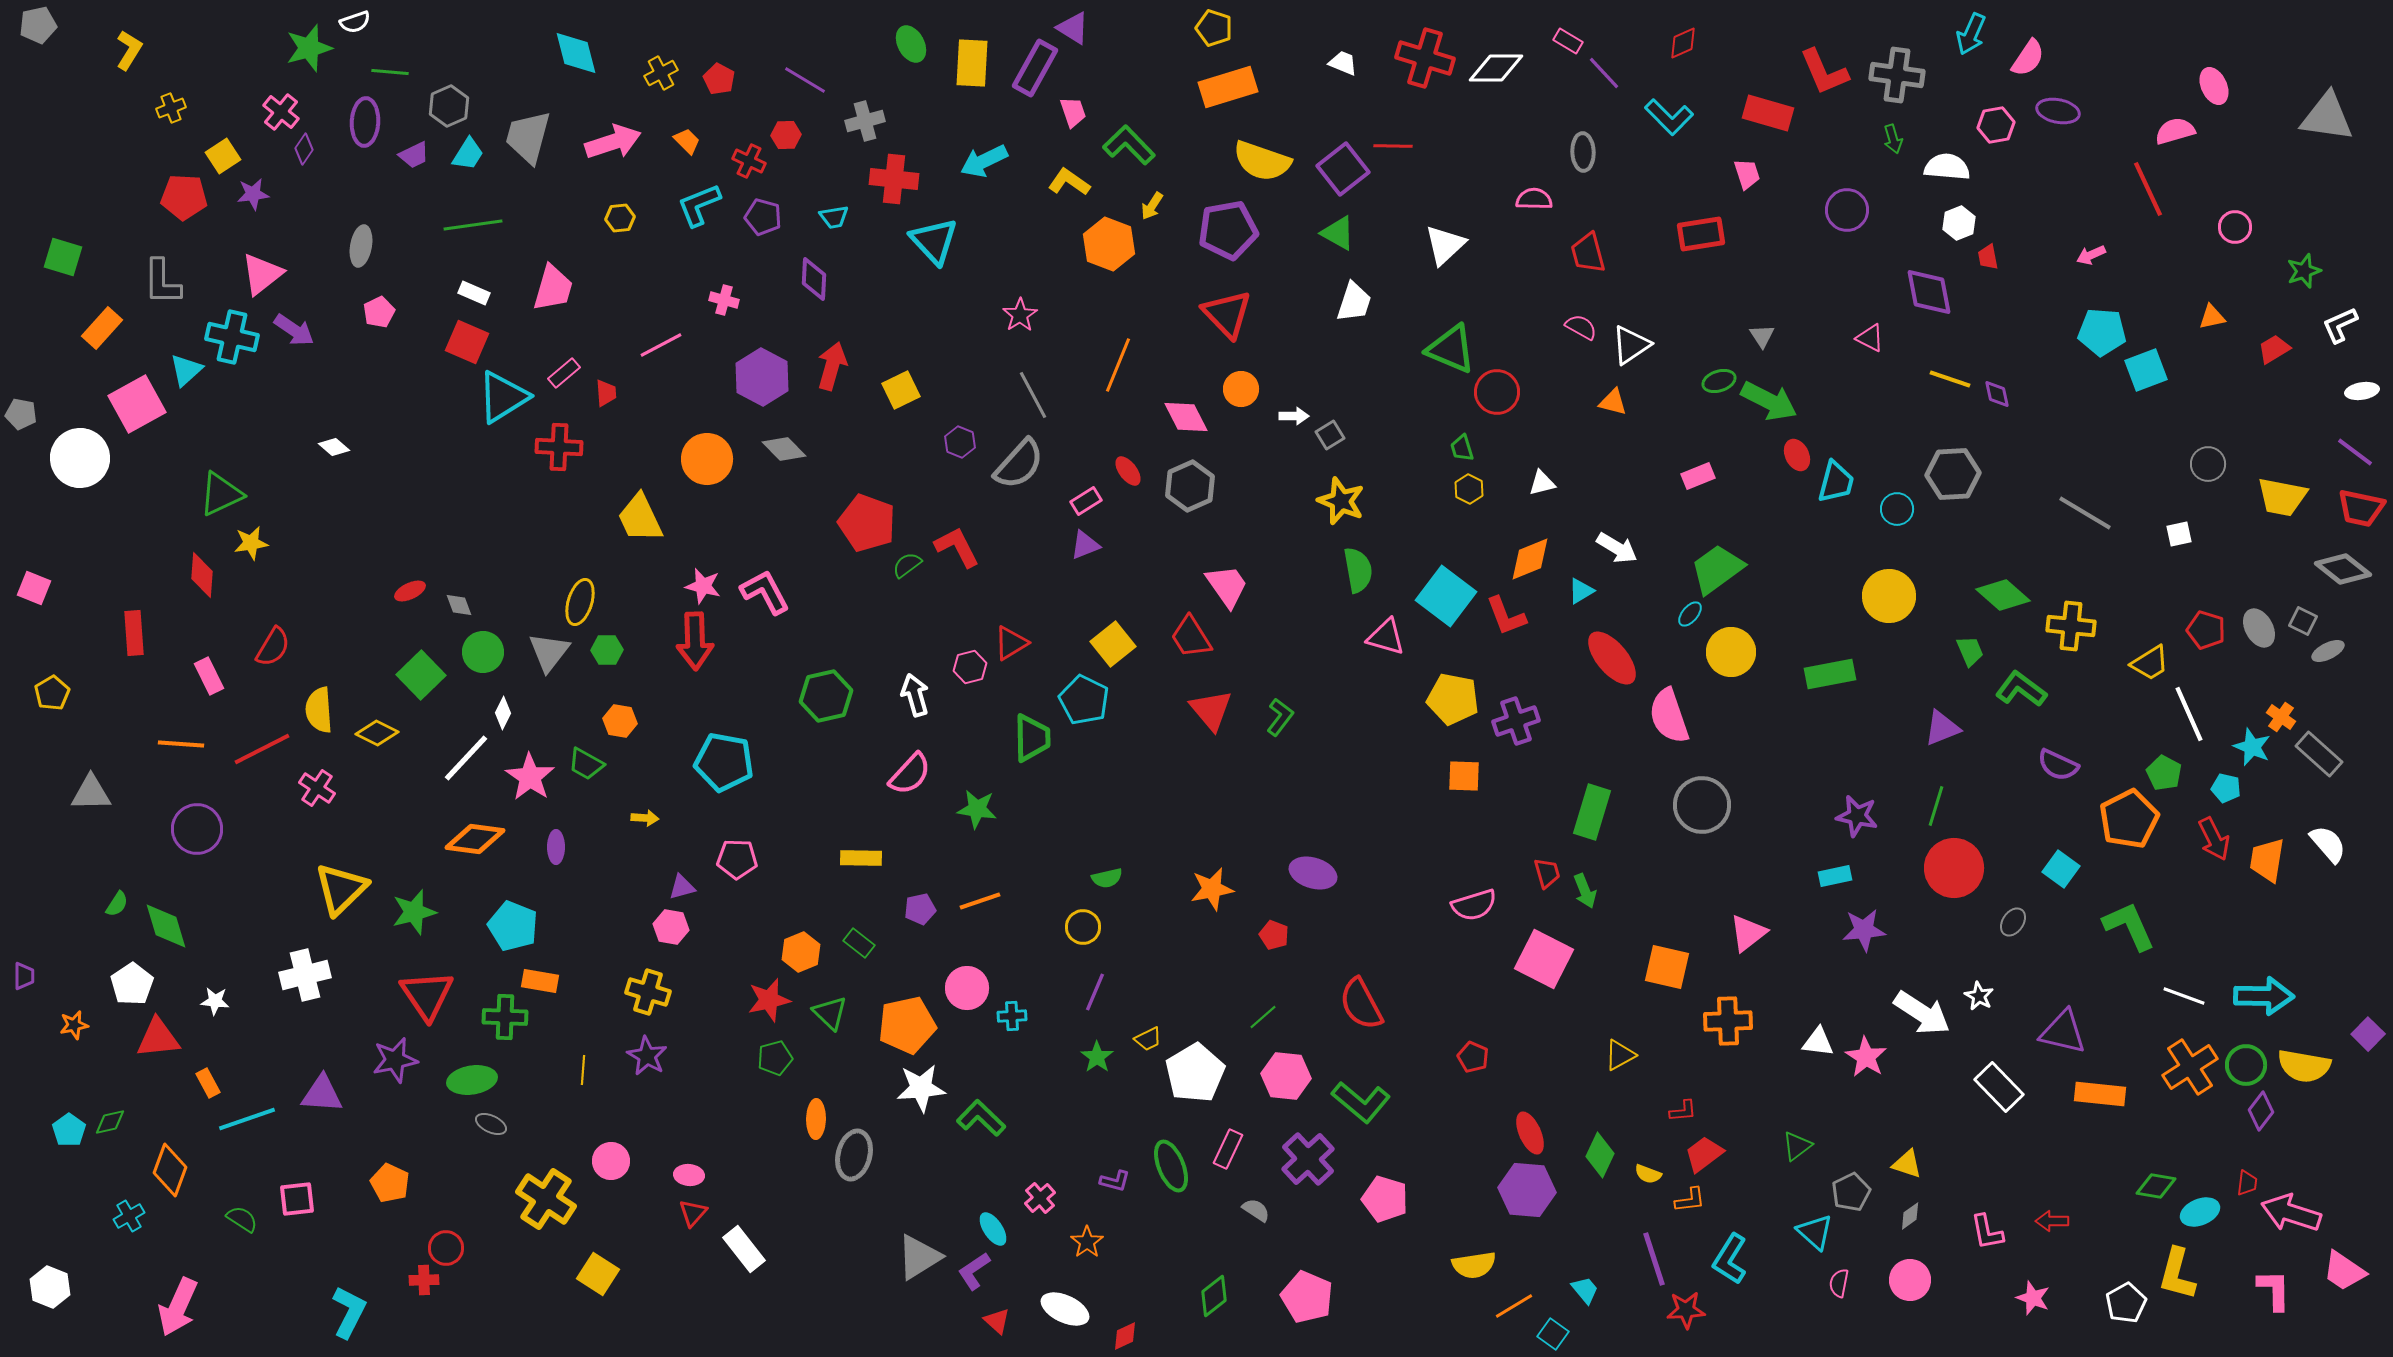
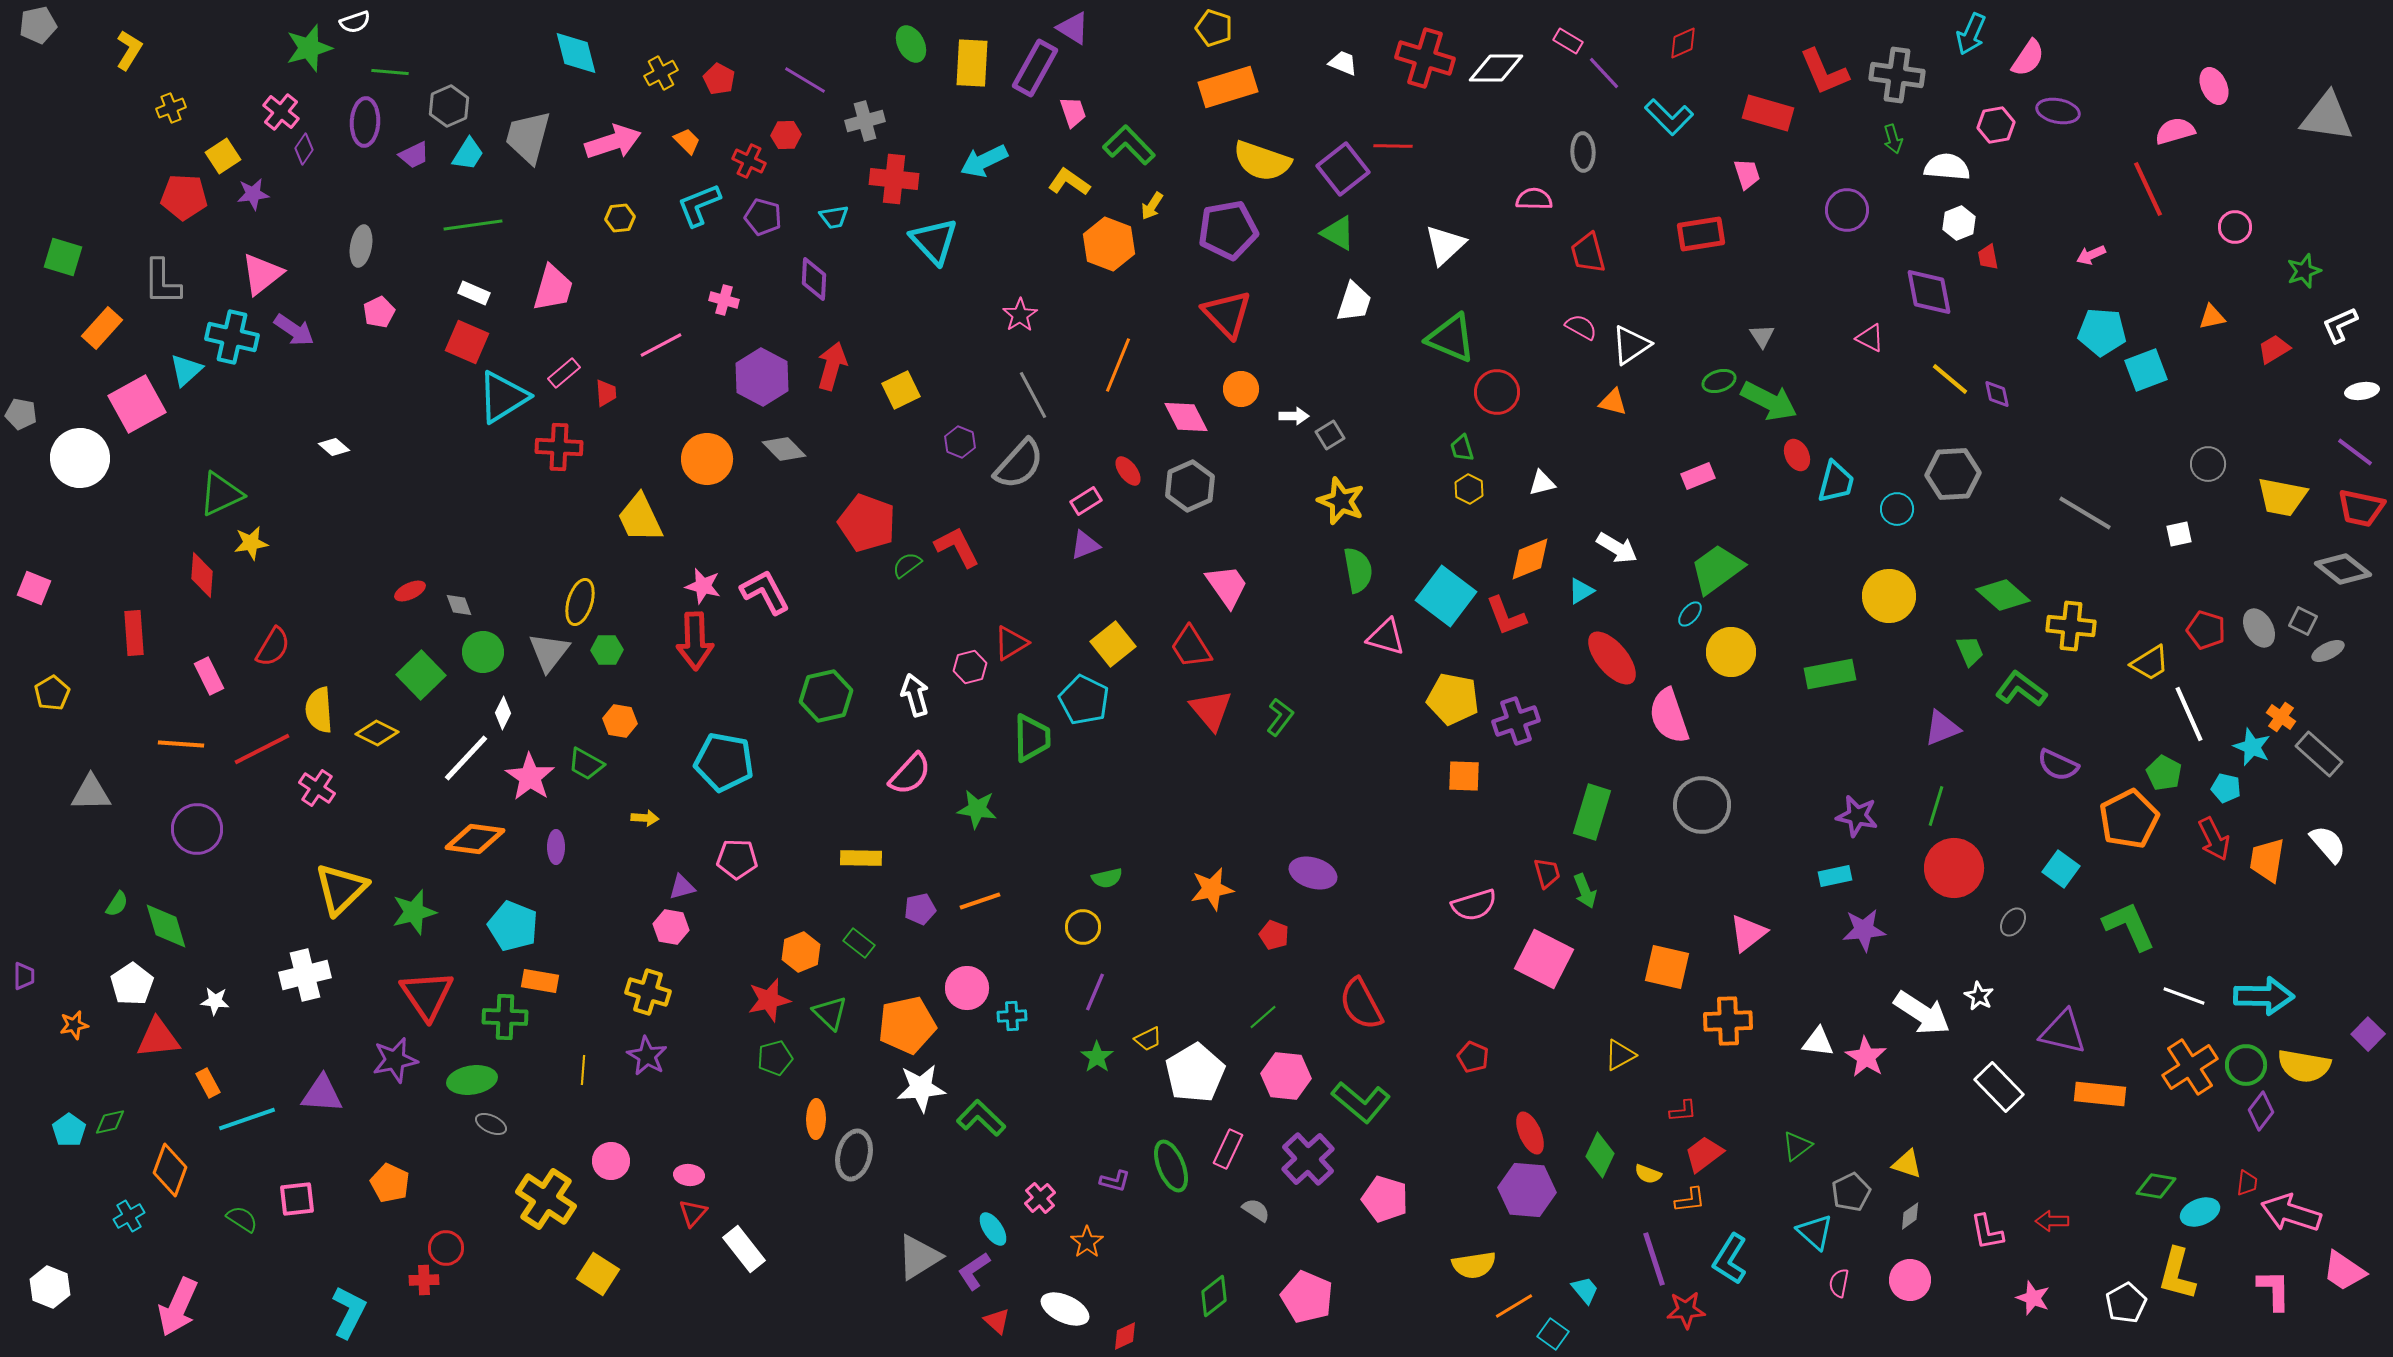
green triangle at (1451, 349): moved 11 px up
yellow line at (1950, 379): rotated 21 degrees clockwise
red trapezoid at (1191, 637): moved 10 px down
